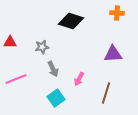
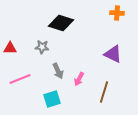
black diamond: moved 10 px left, 2 px down
red triangle: moved 6 px down
gray star: rotated 16 degrees clockwise
purple triangle: rotated 30 degrees clockwise
gray arrow: moved 5 px right, 2 px down
pink line: moved 4 px right
brown line: moved 2 px left, 1 px up
cyan square: moved 4 px left, 1 px down; rotated 18 degrees clockwise
